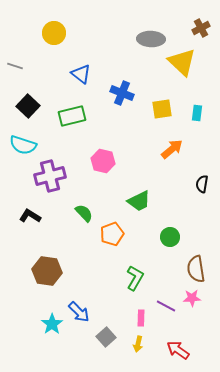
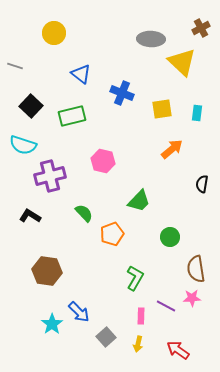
black square: moved 3 px right
green trapezoid: rotated 20 degrees counterclockwise
pink rectangle: moved 2 px up
